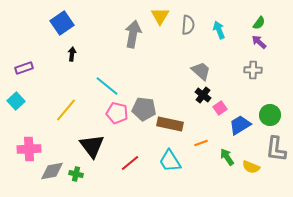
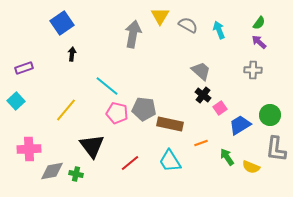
gray semicircle: rotated 66 degrees counterclockwise
